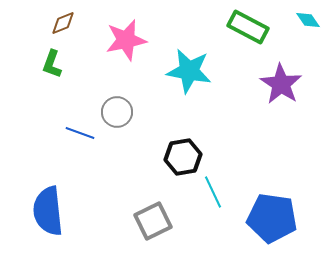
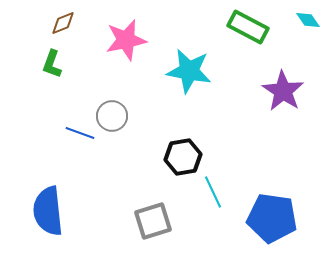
purple star: moved 2 px right, 7 px down
gray circle: moved 5 px left, 4 px down
gray square: rotated 9 degrees clockwise
